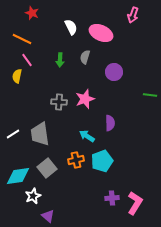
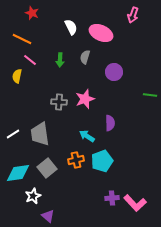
pink line: moved 3 px right; rotated 16 degrees counterclockwise
cyan diamond: moved 3 px up
pink L-shape: rotated 105 degrees clockwise
